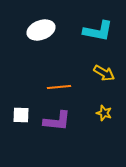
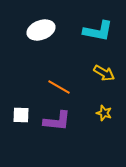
orange line: rotated 35 degrees clockwise
